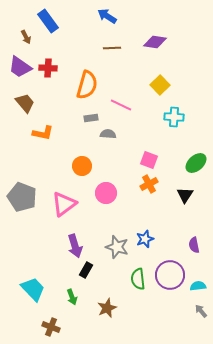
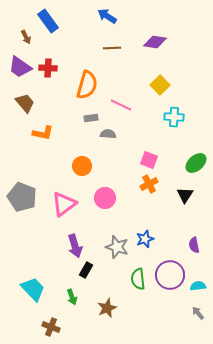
pink circle: moved 1 px left, 5 px down
gray arrow: moved 3 px left, 2 px down
